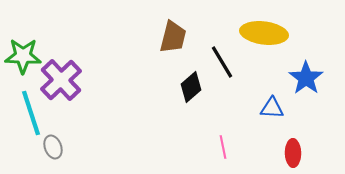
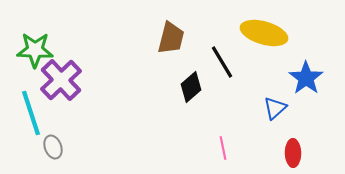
yellow ellipse: rotated 9 degrees clockwise
brown trapezoid: moved 2 px left, 1 px down
green star: moved 12 px right, 6 px up
blue triangle: moved 3 px right; rotated 45 degrees counterclockwise
pink line: moved 1 px down
